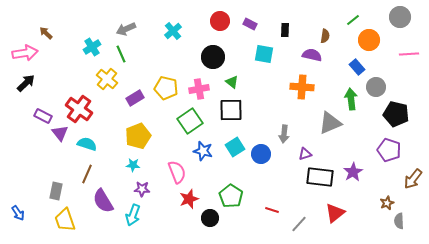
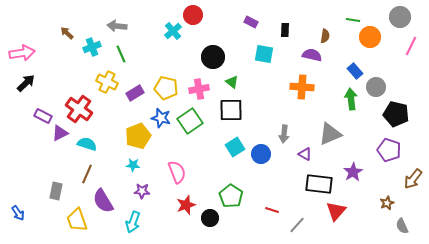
green line at (353, 20): rotated 48 degrees clockwise
red circle at (220, 21): moved 27 px left, 6 px up
purple rectangle at (250, 24): moved 1 px right, 2 px up
gray arrow at (126, 29): moved 9 px left, 3 px up; rotated 30 degrees clockwise
brown arrow at (46, 33): moved 21 px right
orange circle at (369, 40): moved 1 px right, 3 px up
cyan cross at (92, 47): rotated 12 degrees clockwise
pink arrow at (25, 53): moved 3 px left
pink line at (409, 54): moved 2 px right, 8 px up; rotated 60 degrees counterclockwise
blue rectangle at (357, 67): moved 2 px left, 4 px down
yellow cross at (107, 79): moved 3 px down; rotated 15 degrees counterclockwise
purple rectangle at (135, 98): moved 5 px up
gray triangle at (330, 123): moved 11 px down
purple triangle at (60, 133): rotated 42 degrees clockwise
blue star at (203, 151): moved 42 px left, 33 px up
purple triangle at (305, 154): rotated 48 degrees clockwise
black rectangle at (320, 177): moved 1 px left, 7 px down
purple star at (142, 189): moved 2 px down
red star at (189, 199): moved 3 px left, 6 px down
red triangle at (335, 213): moved 1 px right, 2 px up; rotated 10 degrees counterclockwise
cyan arrow at (133, 215): moved 7 px down
yellow trapezoid at (65, 220): moved 12 px right
gray semicircle at (399, 221): moved 3 px right, 5 px down; rotated 21 degrees counterclockwise
gray line at (299, 224): moved 2 px left, 1 px down
